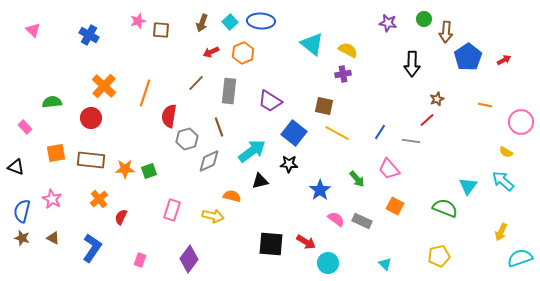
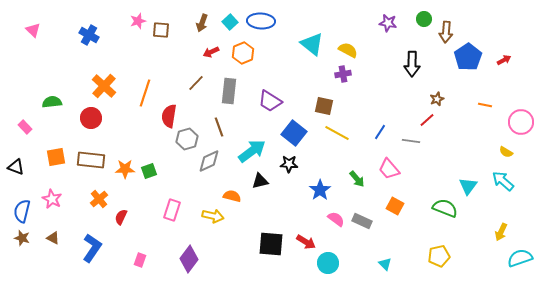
orange square at (56, 153): moved 4 px down
